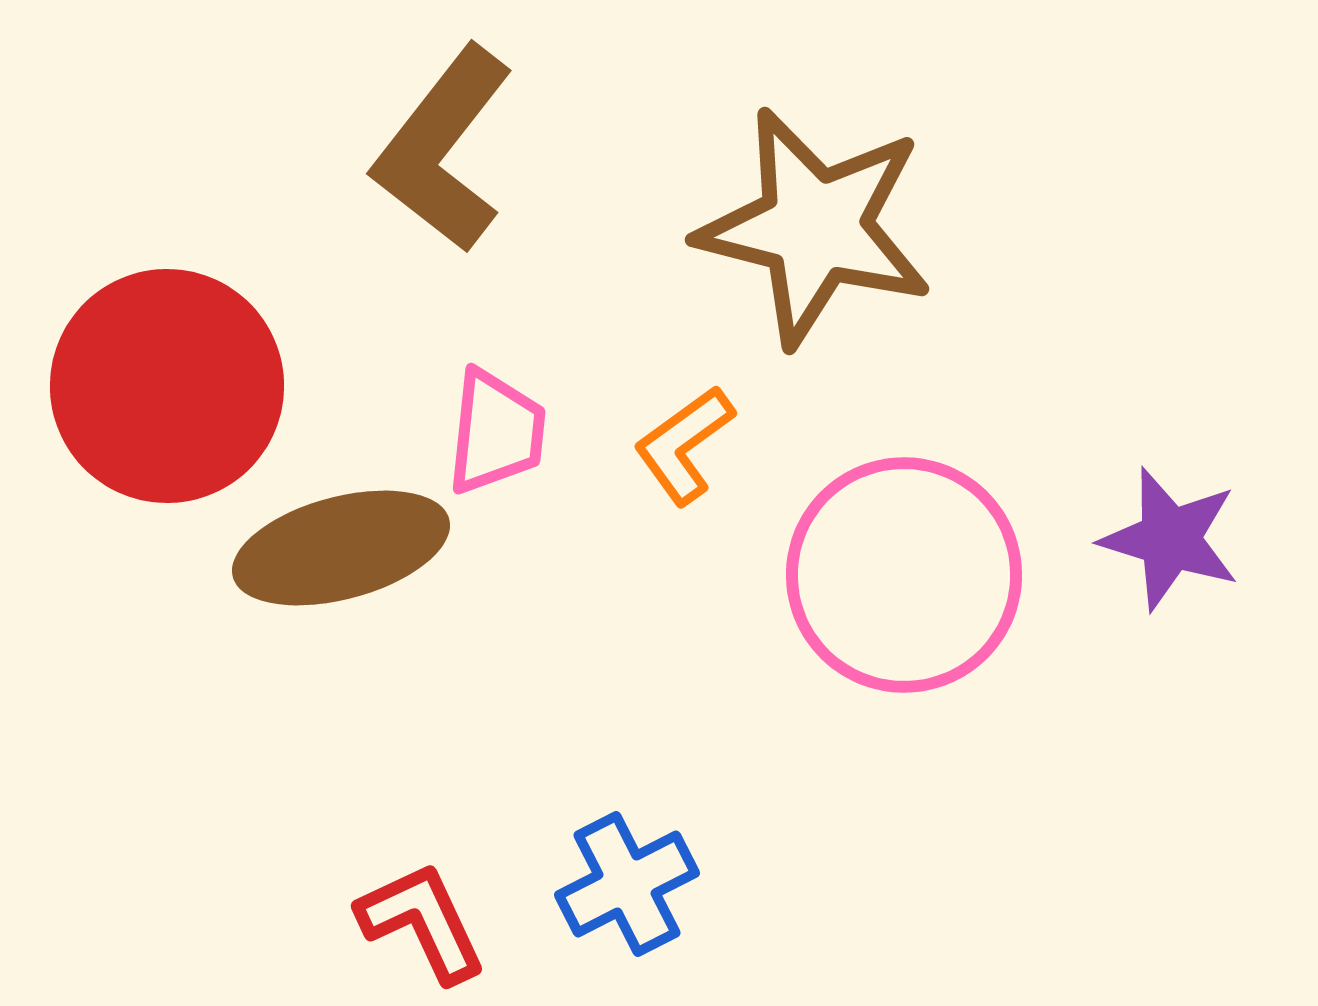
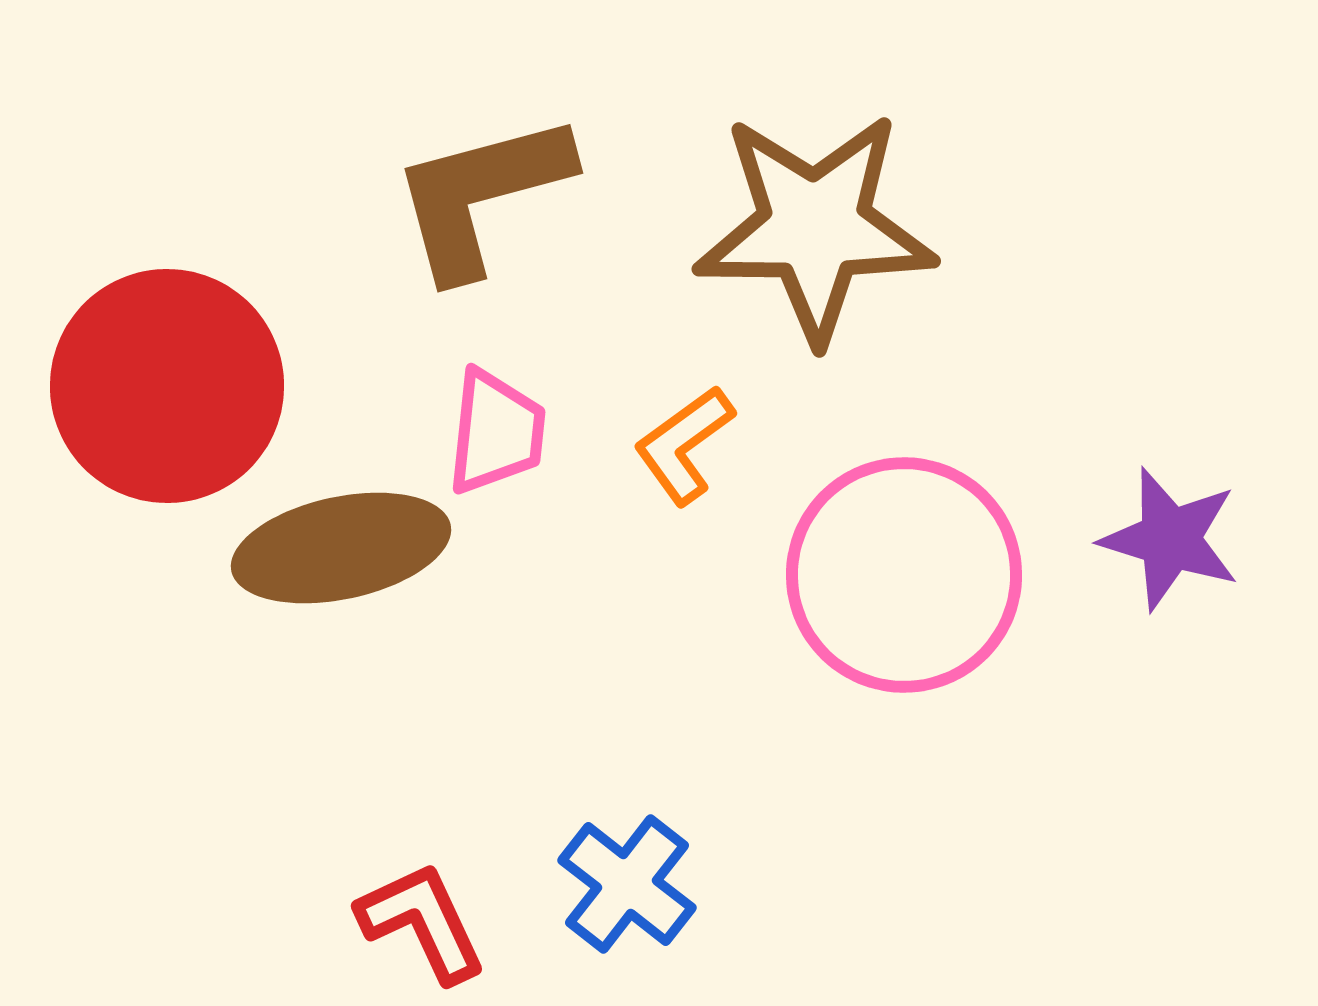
brown L-shape: moved 38 px right, 46 px down; rotated 37 degrees clockwise
brown star: rotated 14 degrees counterclockwise
brown ellipse: rotated 3 degrees clockwise
blue cross: rotated 25 degrees counterclockwise
